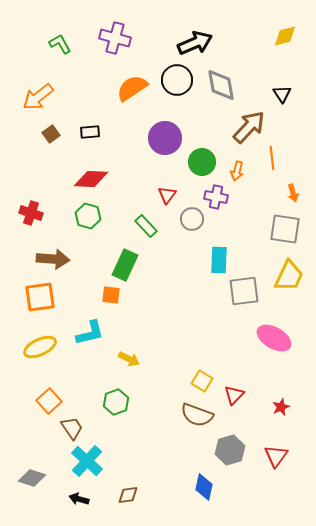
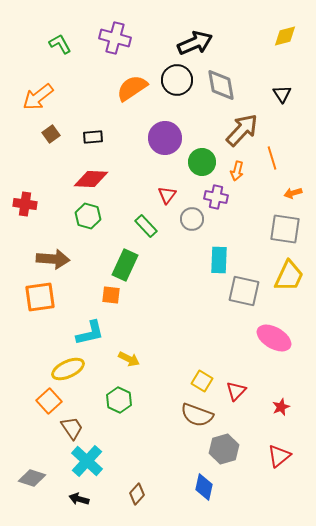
brown arrow at (249, 127): moved 7 px left, 3 px down
black rectangle at (90, 132): moved 3 px right, 5 px down
orange line at (272, 158): rotated 10 degrees counterclockwise
orange arrow at (293, 193): rotated 90 degrees clockwise
red cross at (31, 213): moved 6 px left, 9 px up; rotated 10 degrees counterclockwise
gray square at (244, 291): rotated 20 degrees clockwise
yellow ellipse at (40, 347): moved 28 px right, 22 px down
red triangle at (234, 395): moved 2 px right, 4 px up
green hexagon at (116, 402): moved 3 px right, 2 px up; rotated 15 degrees counterclockwise
gray hexagon at (230, 450): moved 6 px left, 1 px up
red triangle at (276, 456): moved 3 px right; rotated 15 degrees clockwise
brown diamond at (128, 495): moved 9 px right, 1 px up; rotated 40 degrees counterclockwise
